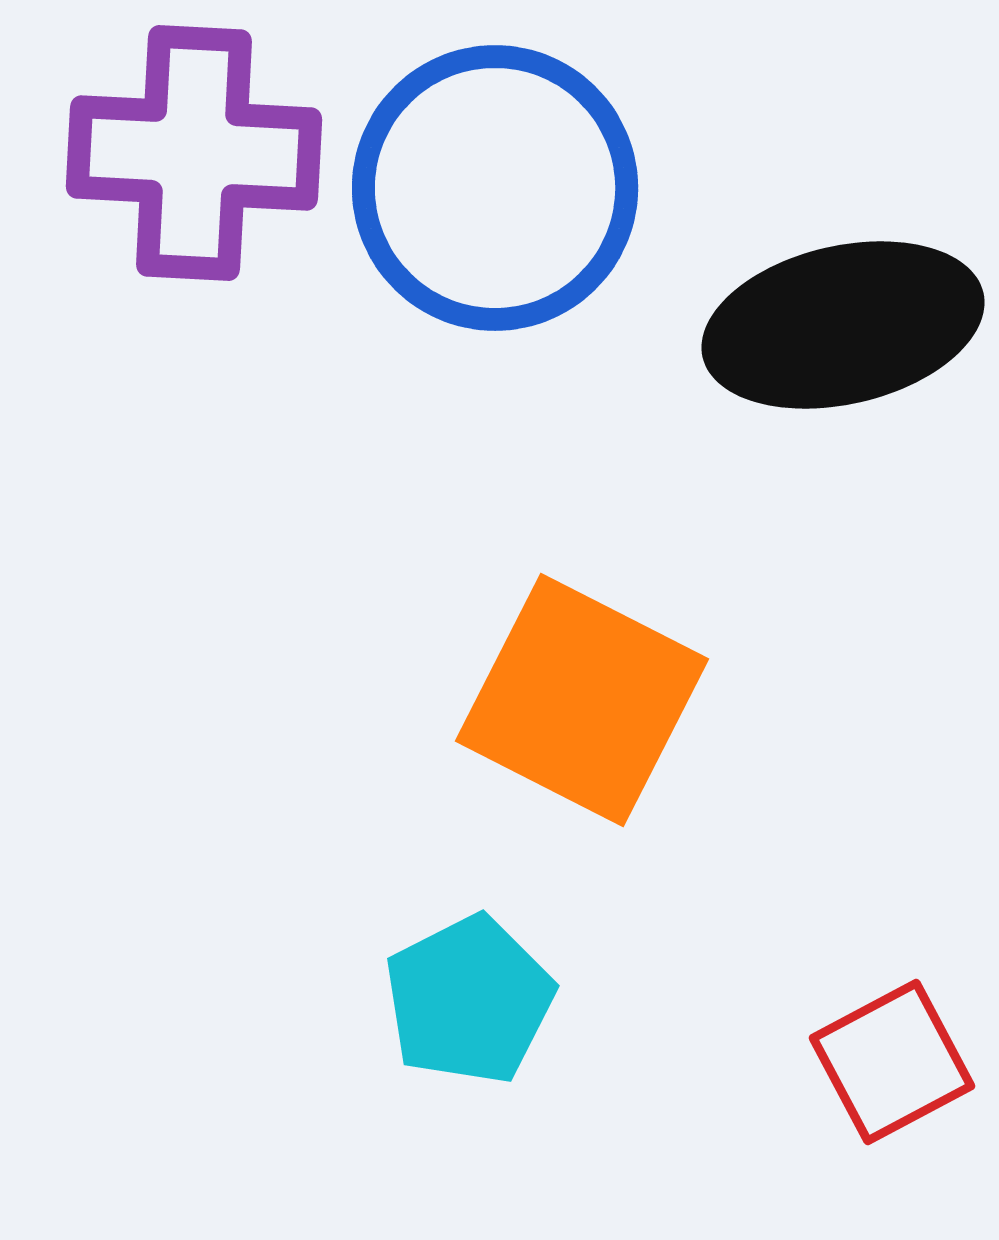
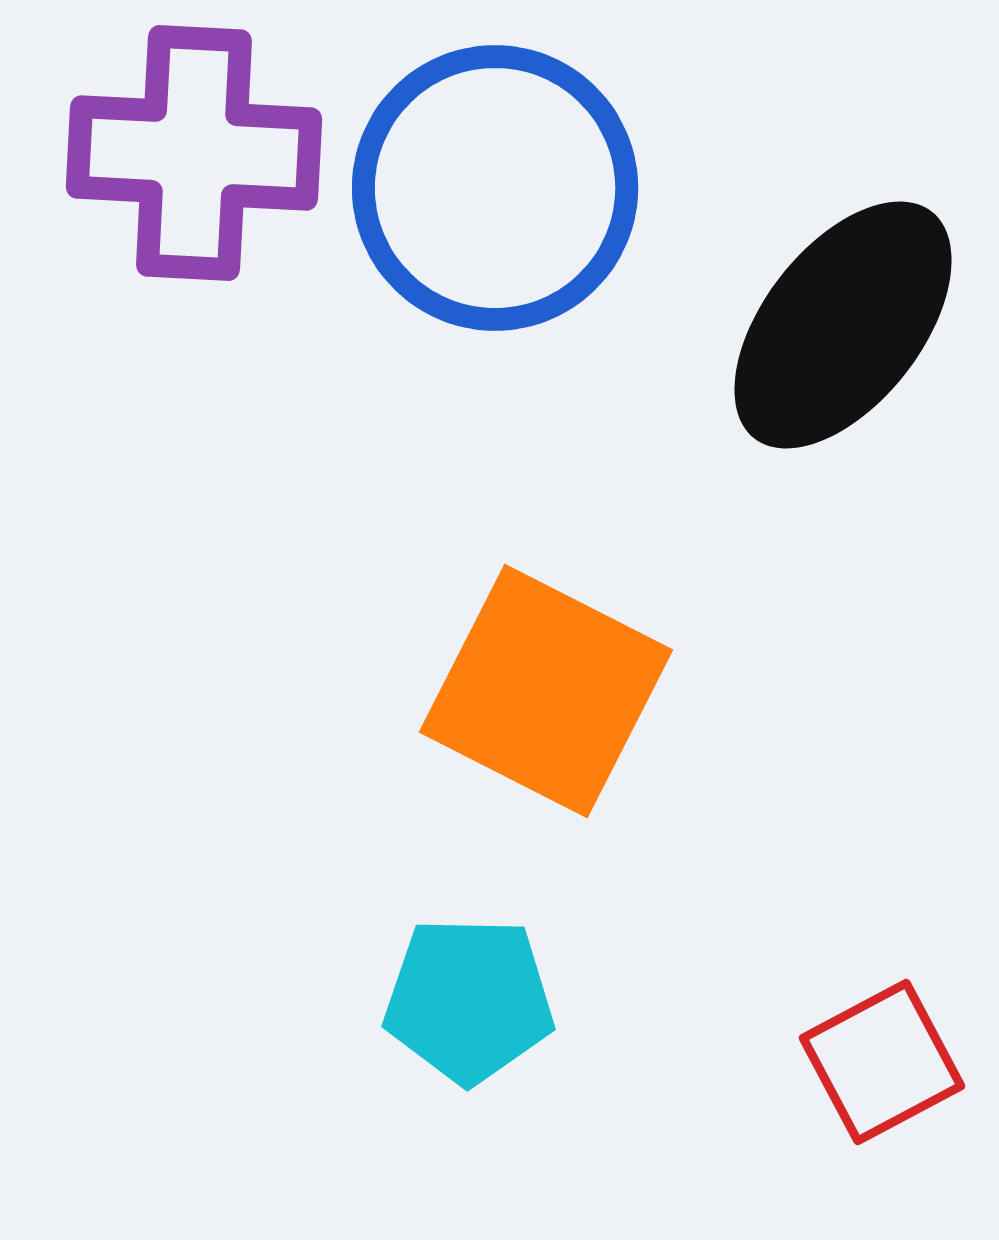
black ellipse: rotated 39 degrees counterclockwise
orange square: moved 36 px left, 9 px up
cyan pentagon: rotated 28 degrees clockwise
red square: moved 10 px left
